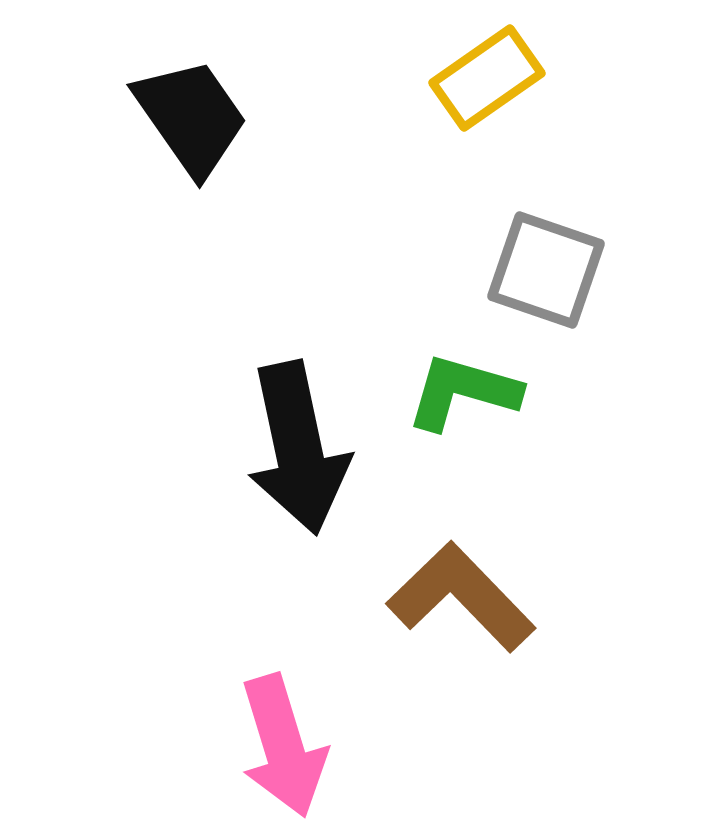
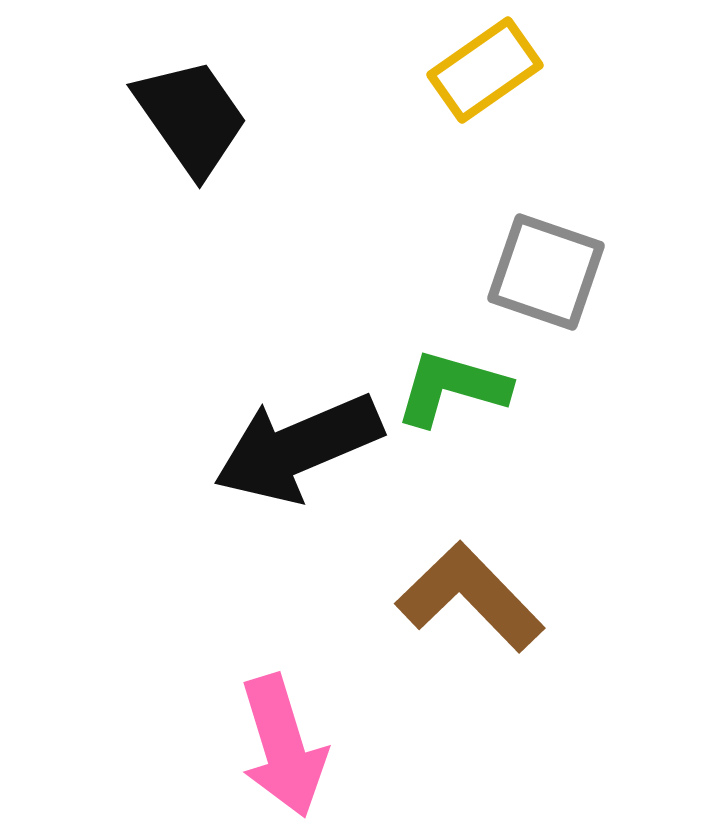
yellow rectangle: moved 2 px left, 8 px up
gray square: moved 2 px down
green L-shape: moved 11 px left, 4 px up
black arrow: rotated 79 degrees clockwise
brown L-shape: moved 9 px right
